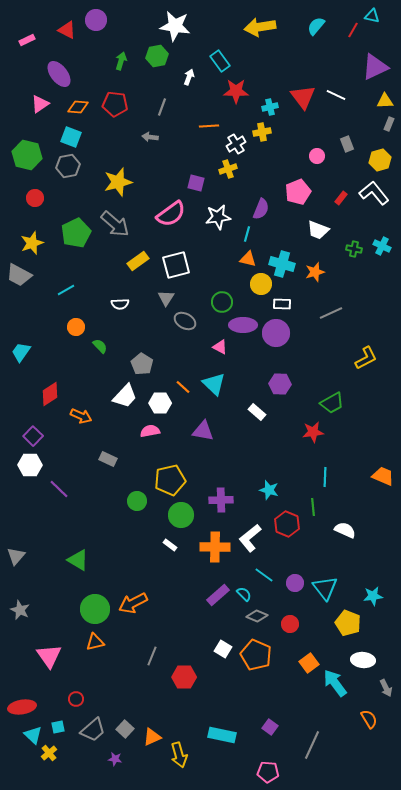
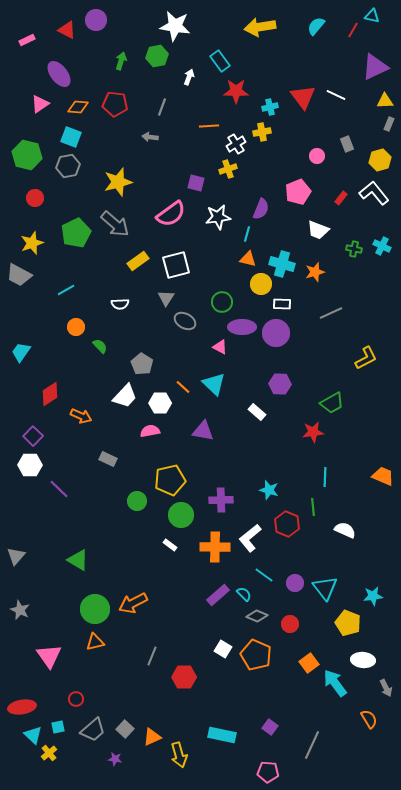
purple ellipse at (243, 325): moved 1 px left, 2 px down
